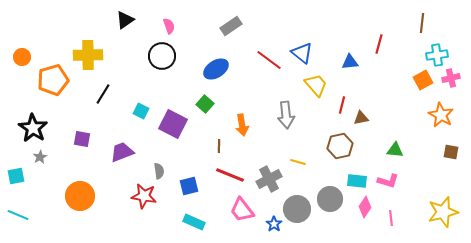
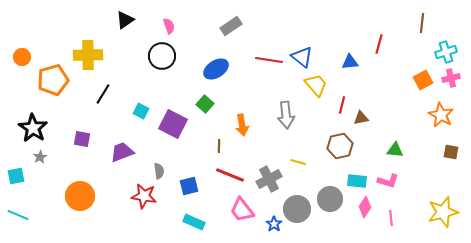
blue triangle at (302, 53): moved 4 px down
cyan cross at (437, 55): moved 9 px right, 3 px up; rotated 10 degrees counterclockwise
red line at (269, 60): rotated 28 degrees counterclockwise
